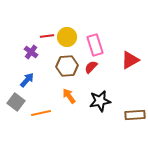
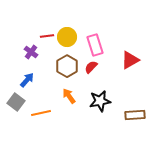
brown hexagon: rotated 25 degrees counterclockwise
